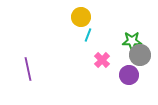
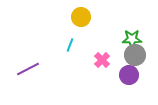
cyan line: moved 18 px left, 10 px down
green star: moved 2 px up
gray circle: moved 5 px left
purple line: rotated 75 degrees clockwise
